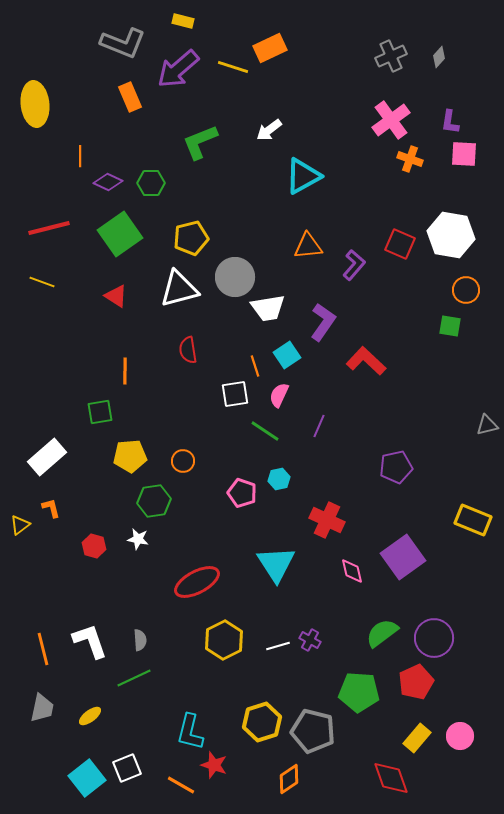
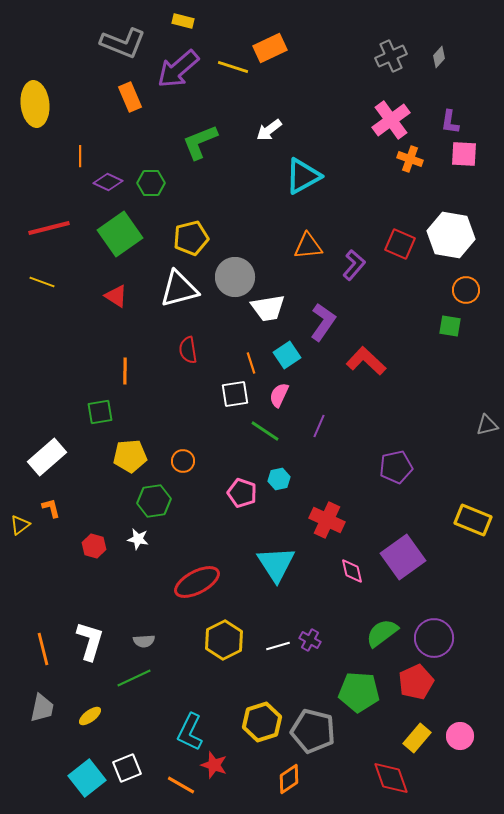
orange line at (255, 366): moved 4 px left, 3 px up
gray semicircle at (140, 640): moved 4 px right, 1 px down; rotated 90 degrees clockwise
white L-shape at (90, 641): rotated 36 degrees clockwise
cyan L-shape at (190, 732): rotated 12 degrees clockwise
